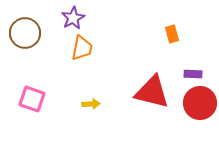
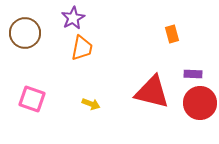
yellow arrow: rotated 24 degrees clockwise
